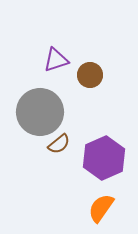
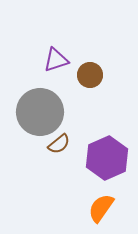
purple hexagon: moved 3 px right
